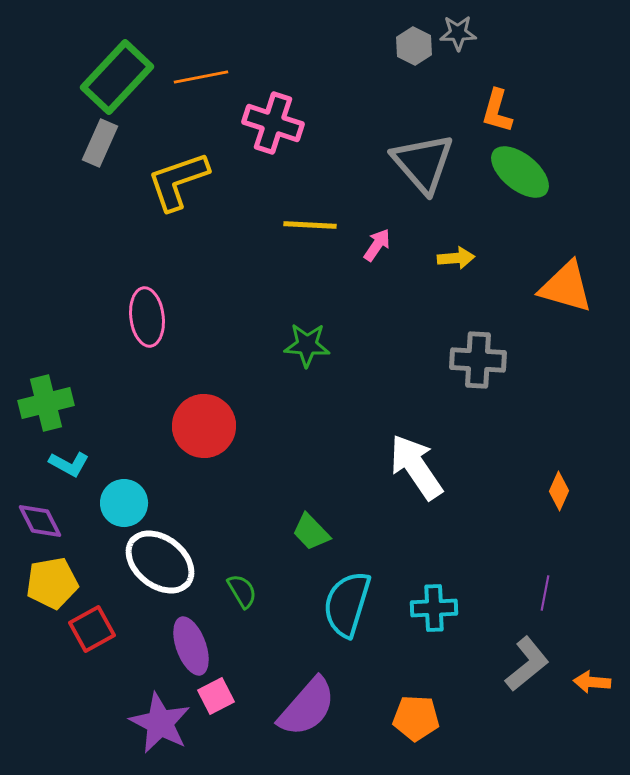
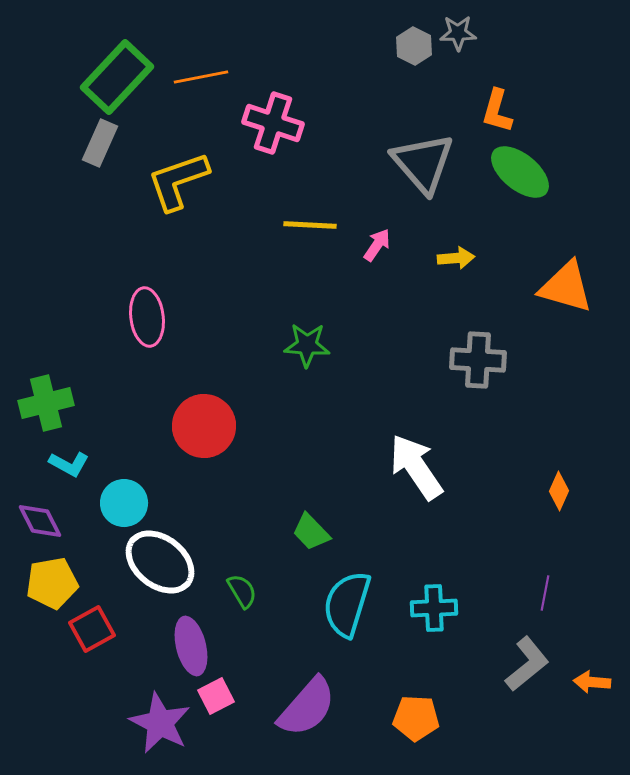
purple ellipse: rotated 6 degrees clockwise
